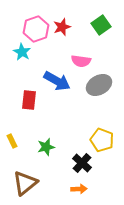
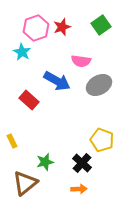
pink hexagon: moved 1 px up
red rectangle: rotated 54 degrees counterclockwise
green star: moved 1 px left, 15 px down
